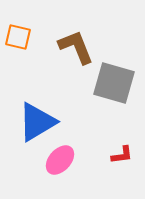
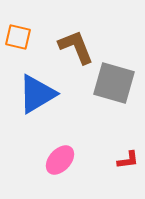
blue triangle: moved 28 px up
red L-shape: moved 6 px right, 5 px down
